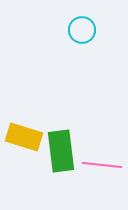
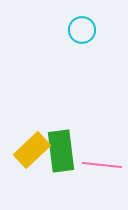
yellow rectangle: moved 8 px right, 13 px down; rotated 60 degrees counterclockwise
